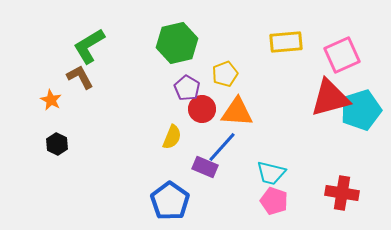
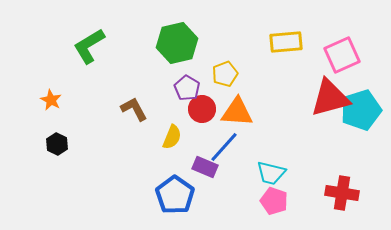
brown L-shape: moved 54 px right, 32 px down
blue line: moved 2 px right
blue pentagon: moved 5 px right, 6 px up
